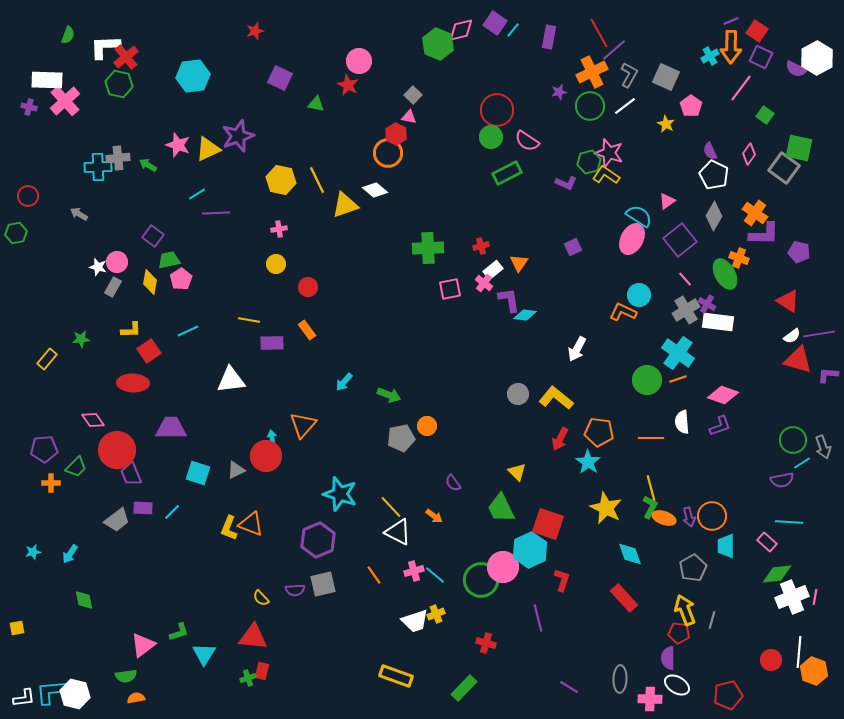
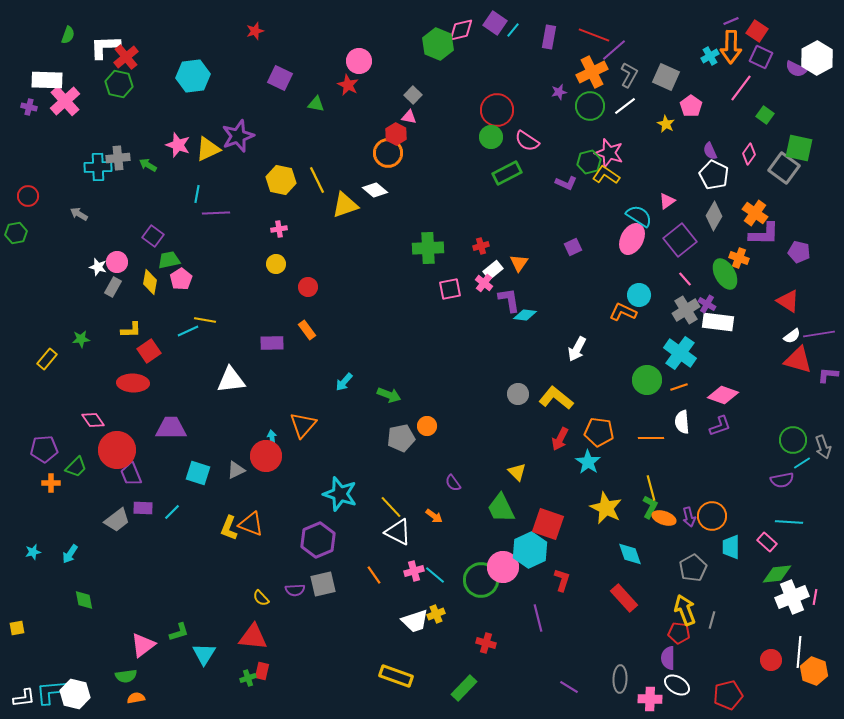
red line at (599, 33): moved 5 px left, 2 px down; rotated 40 degrees counterclockwise
cyan line at (197, 194): rotated 48 degrees counterclockwise
yellow line at (249, 320): moved 44 px left
cyan cross at (678, 353): moved 2 px right
orange line at (678, 379): moved 1 px right, 8 px down
cyan trapezoid at (726, 546): moved 5 px right, 1 px down
